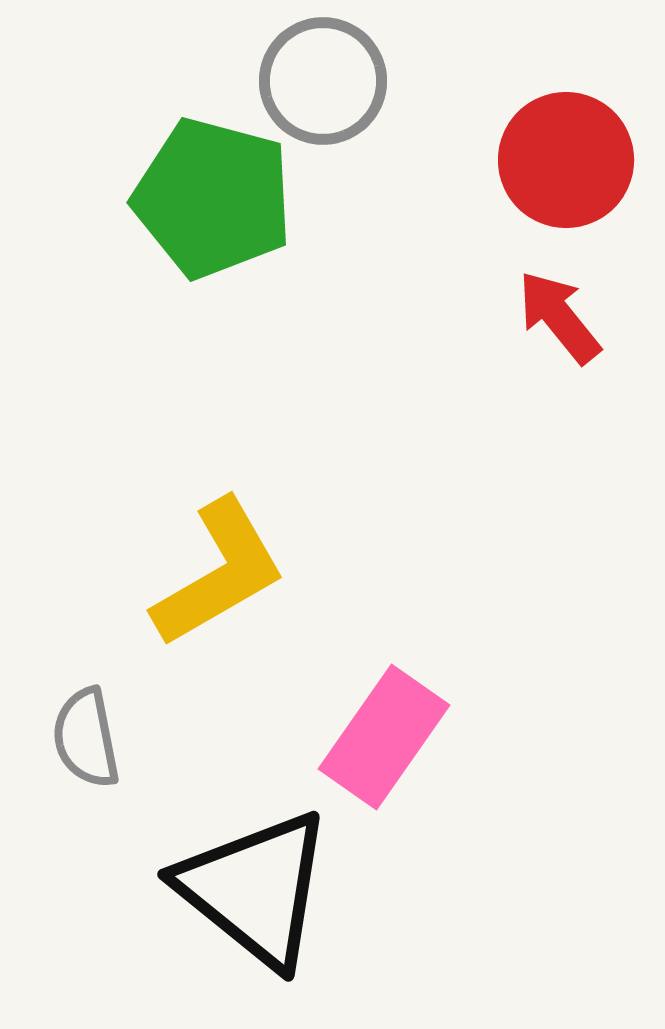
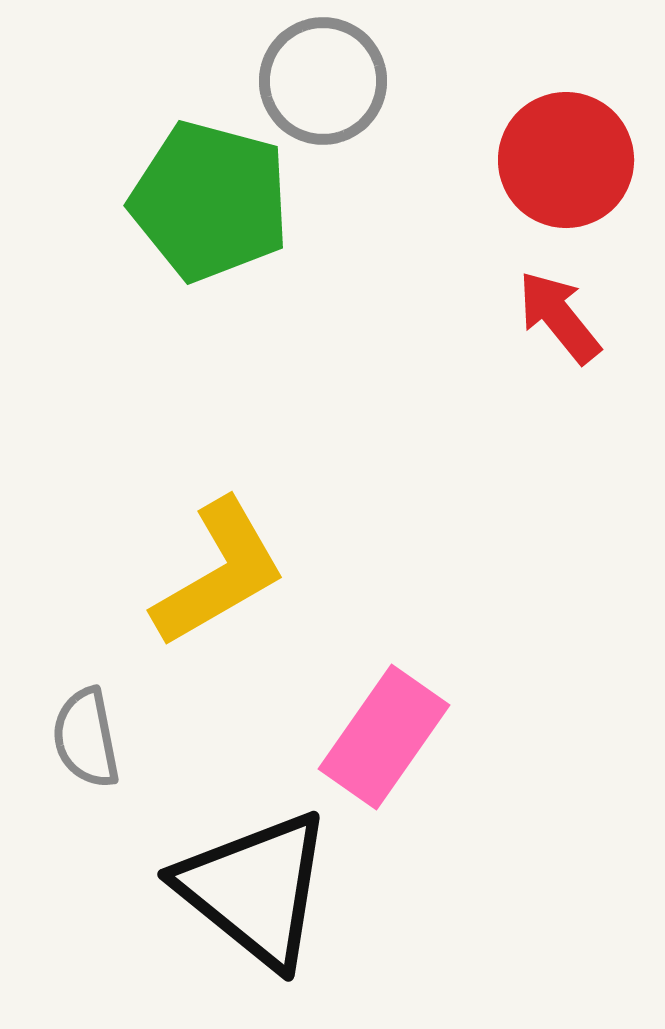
green pentagon: moved 3 px left, 3 px down
